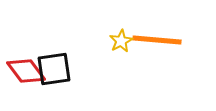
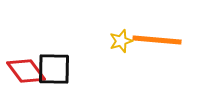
yellow star: rotated 10 degrees clockwise
black square: rotated 9 degrees clockwise
